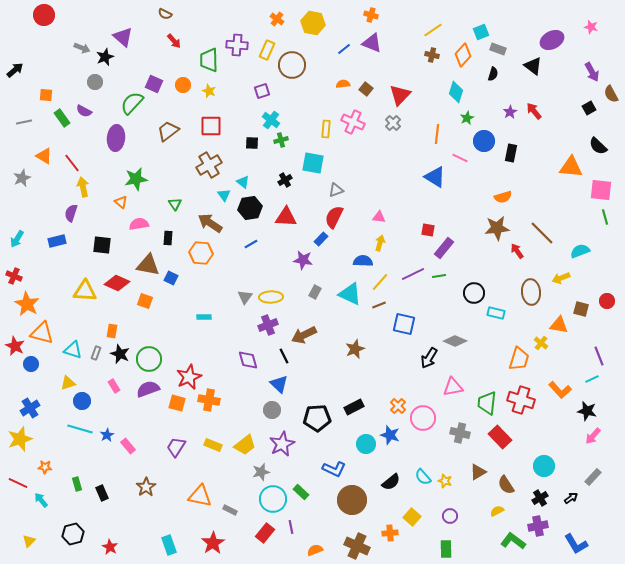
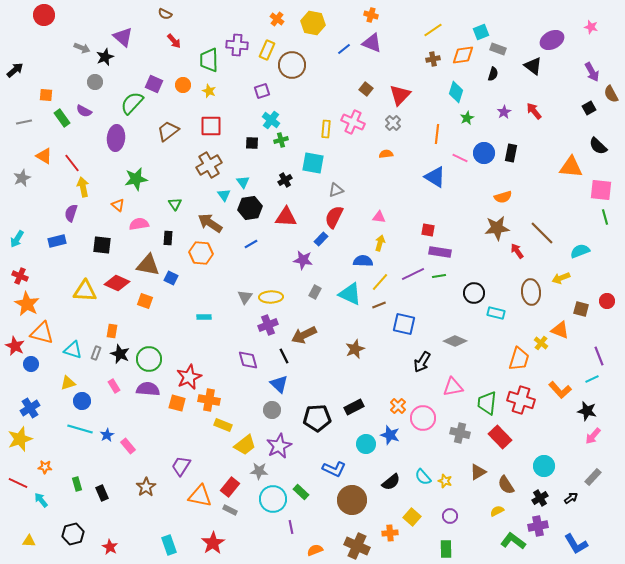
brown cross at (432, 55): moved 1 px right, 4 px down; rotated 24 degrees counterclockwise
orange diamond at (463, 55): rotated 40 degrees clockwise
orange semicircle at (343, 84): moved 43 px right, 70 px down
purple star at (510, 112): moved 6 px left
blue circle at (484, 141): moved 12 px down
cyan triangle at (243, 182): rotated 16 degrees clockwise
orange triangle at (121, 202): moved 3 px left, 3 px down
purple rectangle at (444, 248): moved 4 px left, 4 px down; rotated 60 degrees clockwise
red cross at (14, 276): moved 6 px right
orange triangle at (559, 325): moved 1 px right, 5 px down; rotated 12 degrees clockwise
black arrow at (429, 358): moved 7 px left, 4 px down
purple semicircle at (148, 389): rotated 25 degrees clockwise
purple star at (282, 444): moved 3 px left, 2 px down
yellow rectangle at (213, 445): moved 10 px right, 20 px up
purple trapezoid at (176, 447): moved 5 px right, 19 px down
gray star at (261, 472): moved 2 px left, 1 px up; rotated 18 degrees clockwise
red rectangle at (265, 533): moved 35 px left, 46 px up
yellow triangle at (29, 541): rotated 48 degrees clockwise
